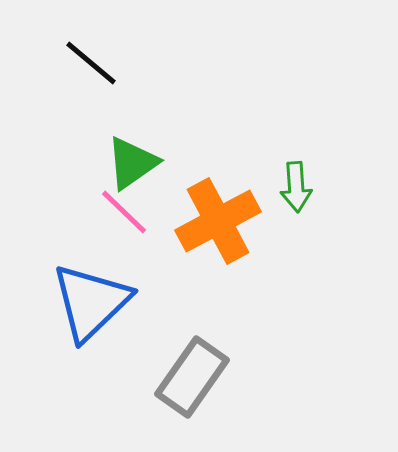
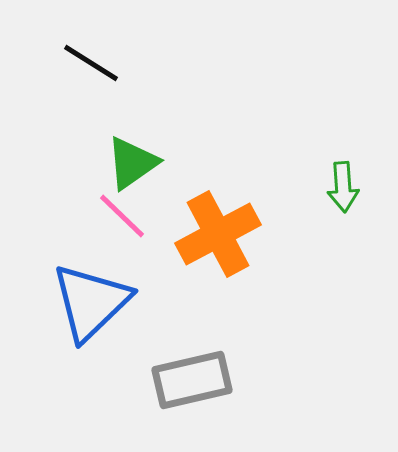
black line: rotated 8 degrees counterclockwise
green arrow: moved 47 px right
pink line: moved 2 px left, 4 px down
orange cross: moved 13 px down
gray rectangle: moved 3 px down; rotated 42 degrees clockwise
